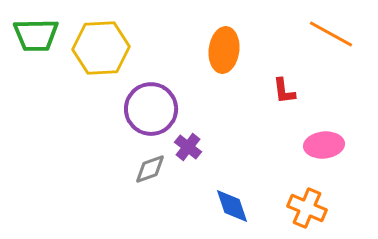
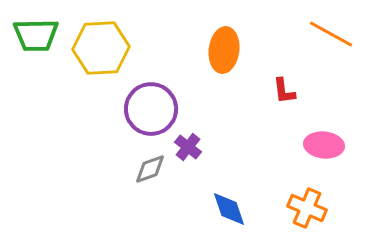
pink ellipse: rotated 12 degrees clockwise
blue diamond: moved 3 px left, 3 px down
